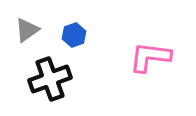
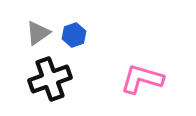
gray triangle: moved 11 px right, 3 px down
pink L-shape: moved 8 px left, 22 px down; rotated 9 degrees clockwise
